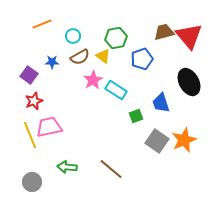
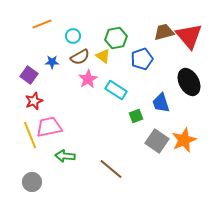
pink star: moved 5 px left, 1 px up
green arrow: moved 2 px left, 11 px up
